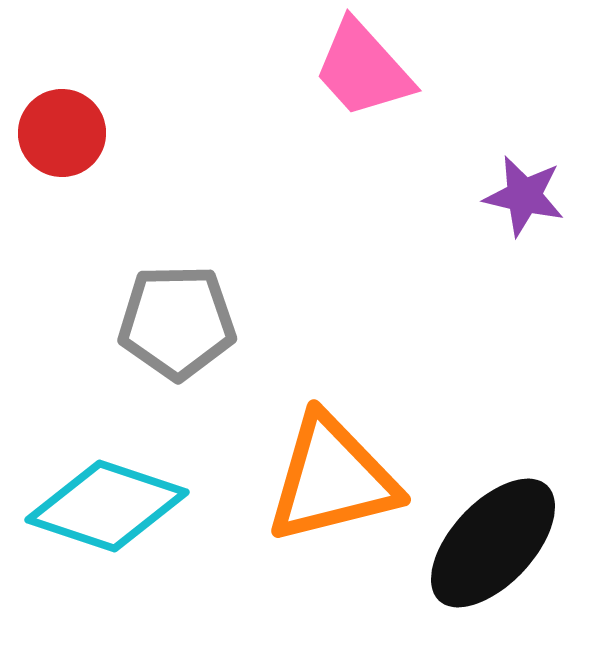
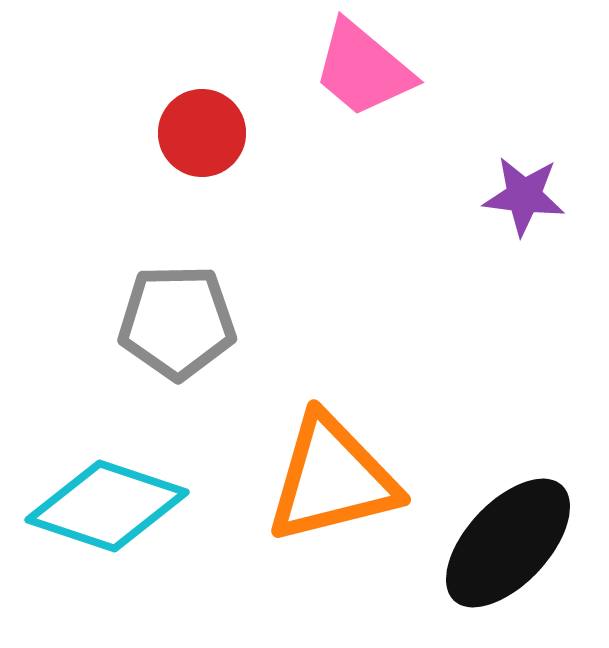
pink trapezoid: rotated 8 degrees counterclockwise
red circle: moved 140 px right
purple star: rotated 6 degrees counterclockwise
black ellipse: moved 15 px right
